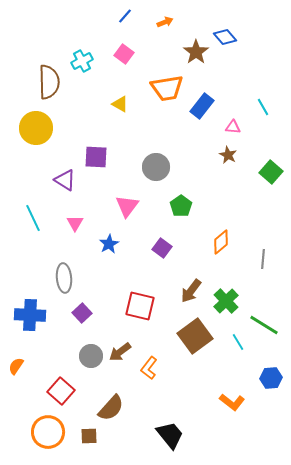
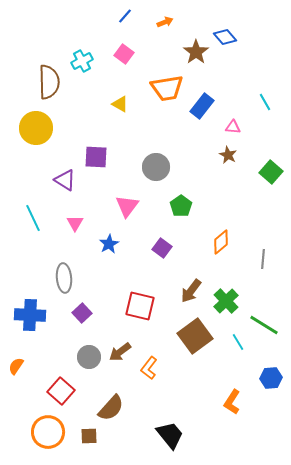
cyan line at (263, 107): moved 2 px right, 5 px up
gray circle at (91, 356): moved 2 px left, 1 px down
orange L-shape at (232, 402): rotated 85 degrees clockwise
